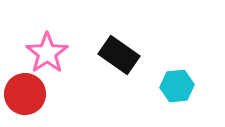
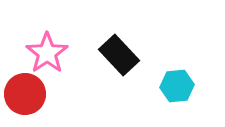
black rectangle: rotated 12 degrees clockwise
